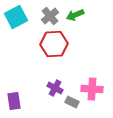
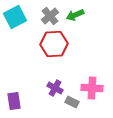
cyan square: moved 1 px left
pink cross: moved 1 px up
